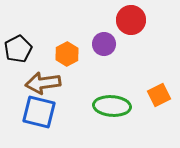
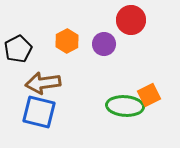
orange hexagon: moved 13 px up
orange square: moved 10 px left
green ellipse: moved 13 px right
